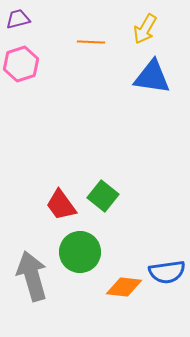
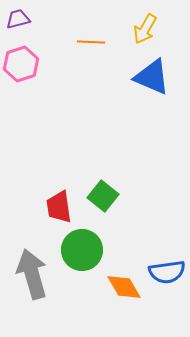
blue triangle: rotated 15 degrees clockwise
red trapezoid: moved 2 px left, 2 px down; rotated 28 degrees clockwise
green circle: moved 2 px right, 2 px up
gray arrow: moved 2 px up
orange diamond: rotated 54 degrees clockwise
